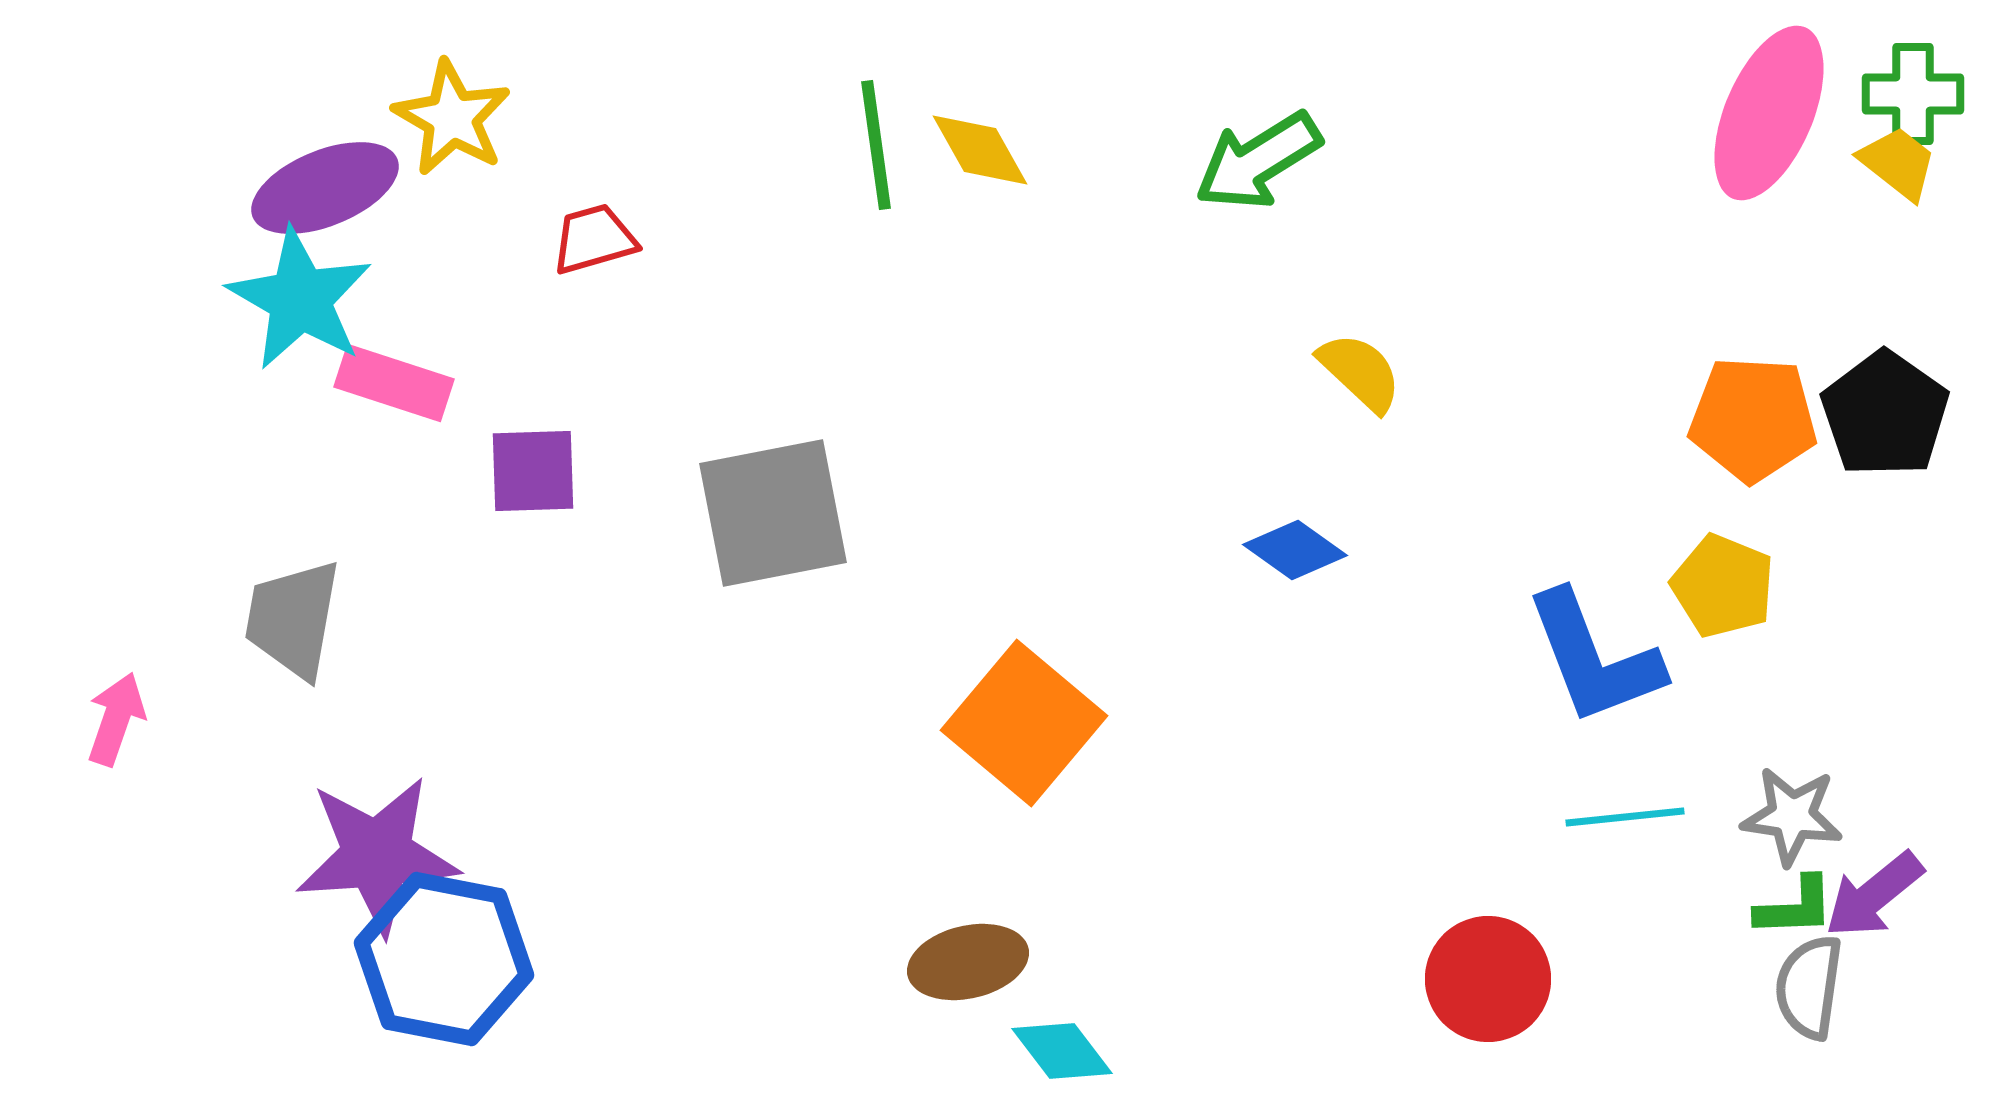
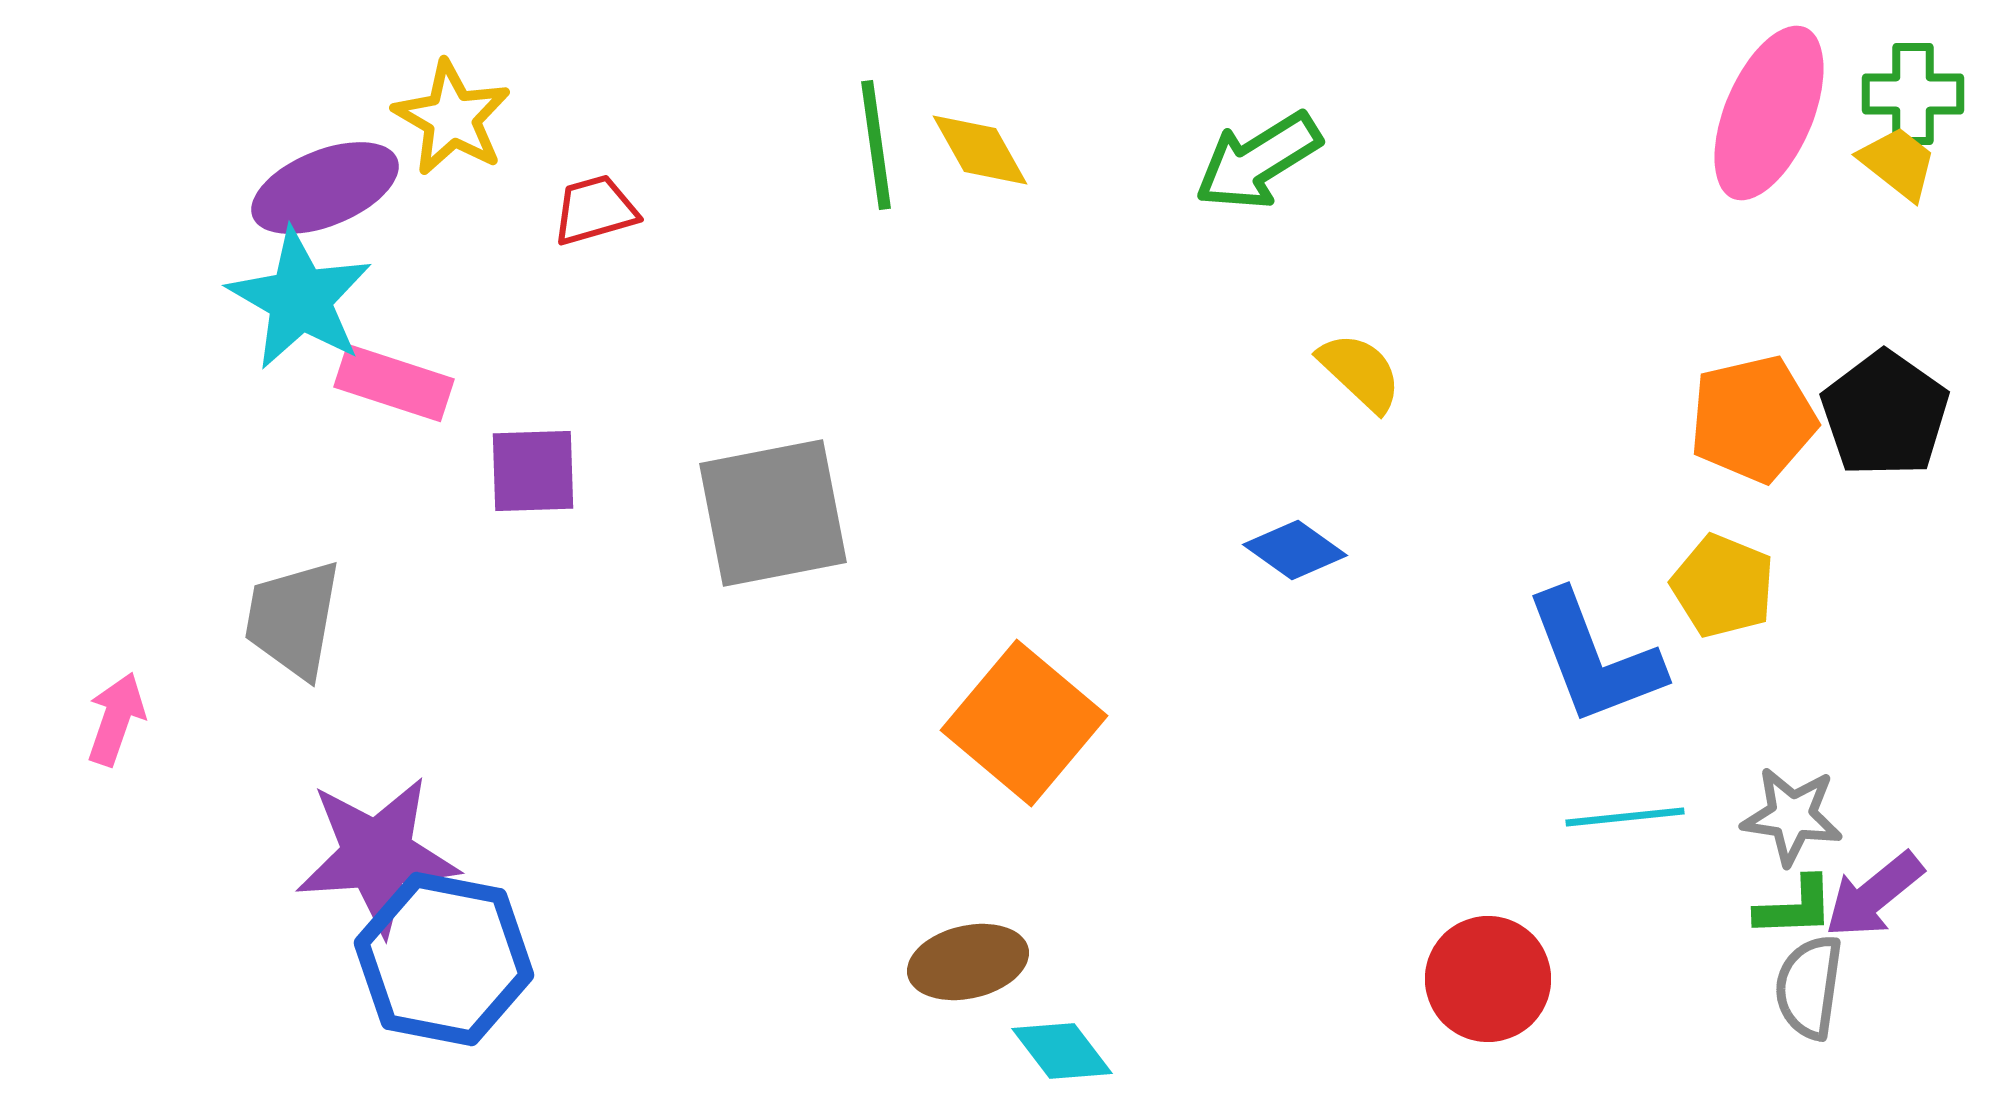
red trapezoid: moved 1 px right, 29 px up
orange pentagon: rotated 16 degrees counterclockwise
